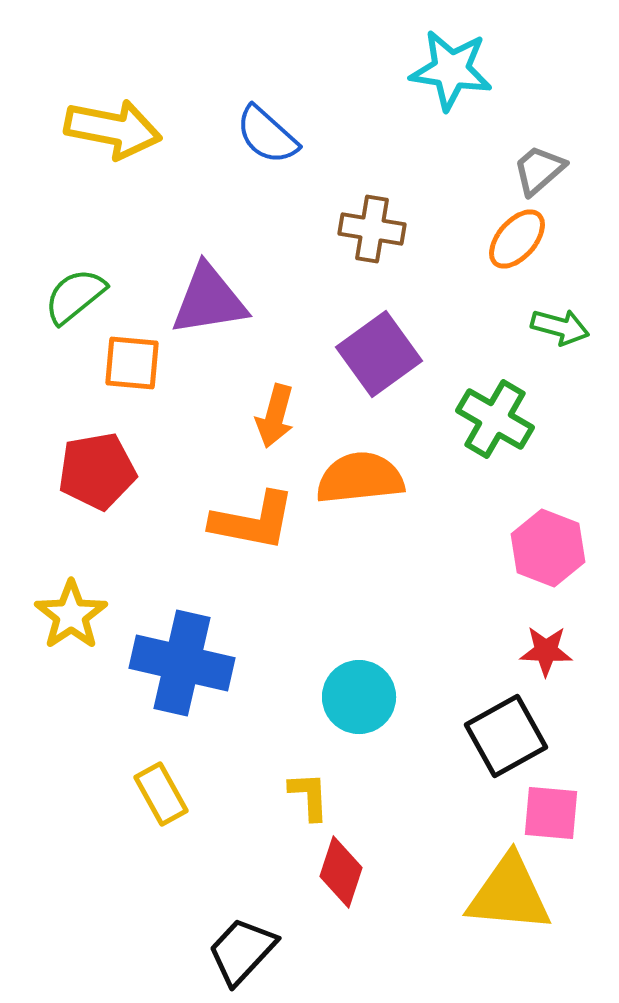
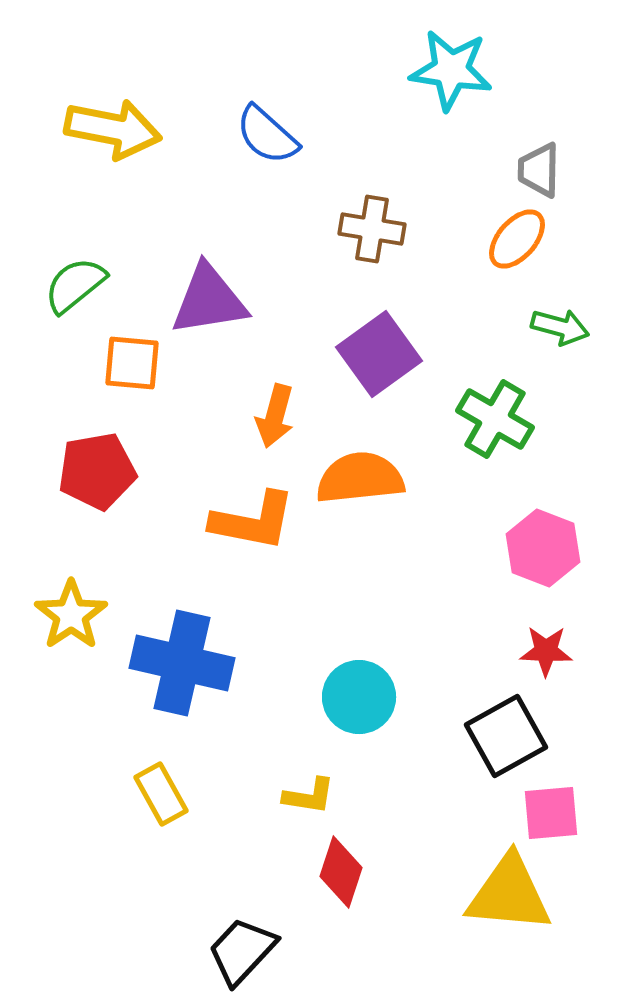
gray trapezoid: rotated 48 degrees counterclockwise
green semicircle: moved 11 px up
pink hexagon: moved 5 px left
yellow L-shape: rotated 102 degrees clockwise
pink square: rotated 10 degrees counterclockwise
